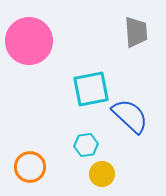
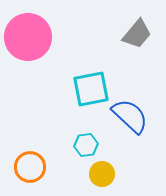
gray trapezoid: moved 1 px right, 2 px down; rotated 44 degrees clockwise
pink circle: moved 1 px left, 4 px up
